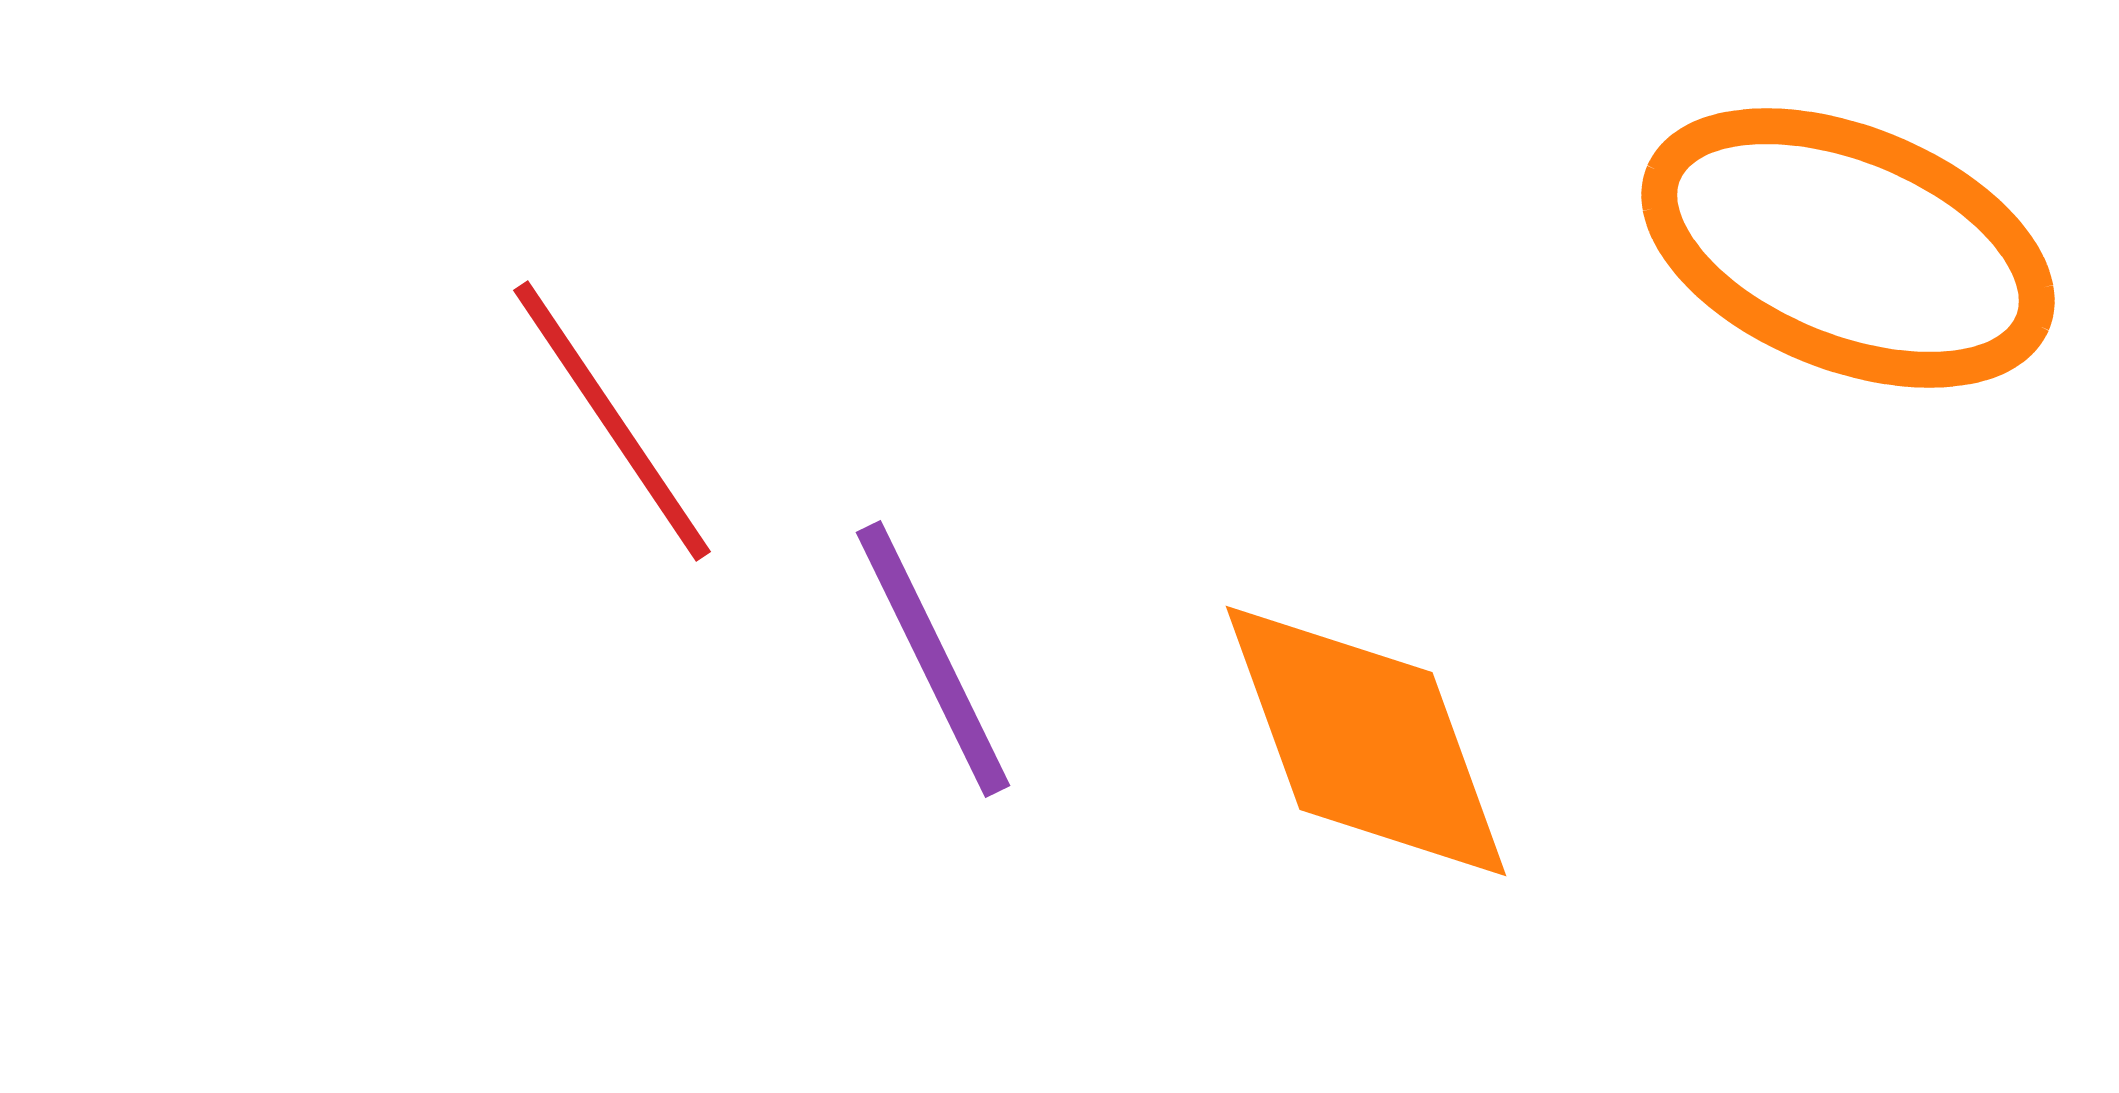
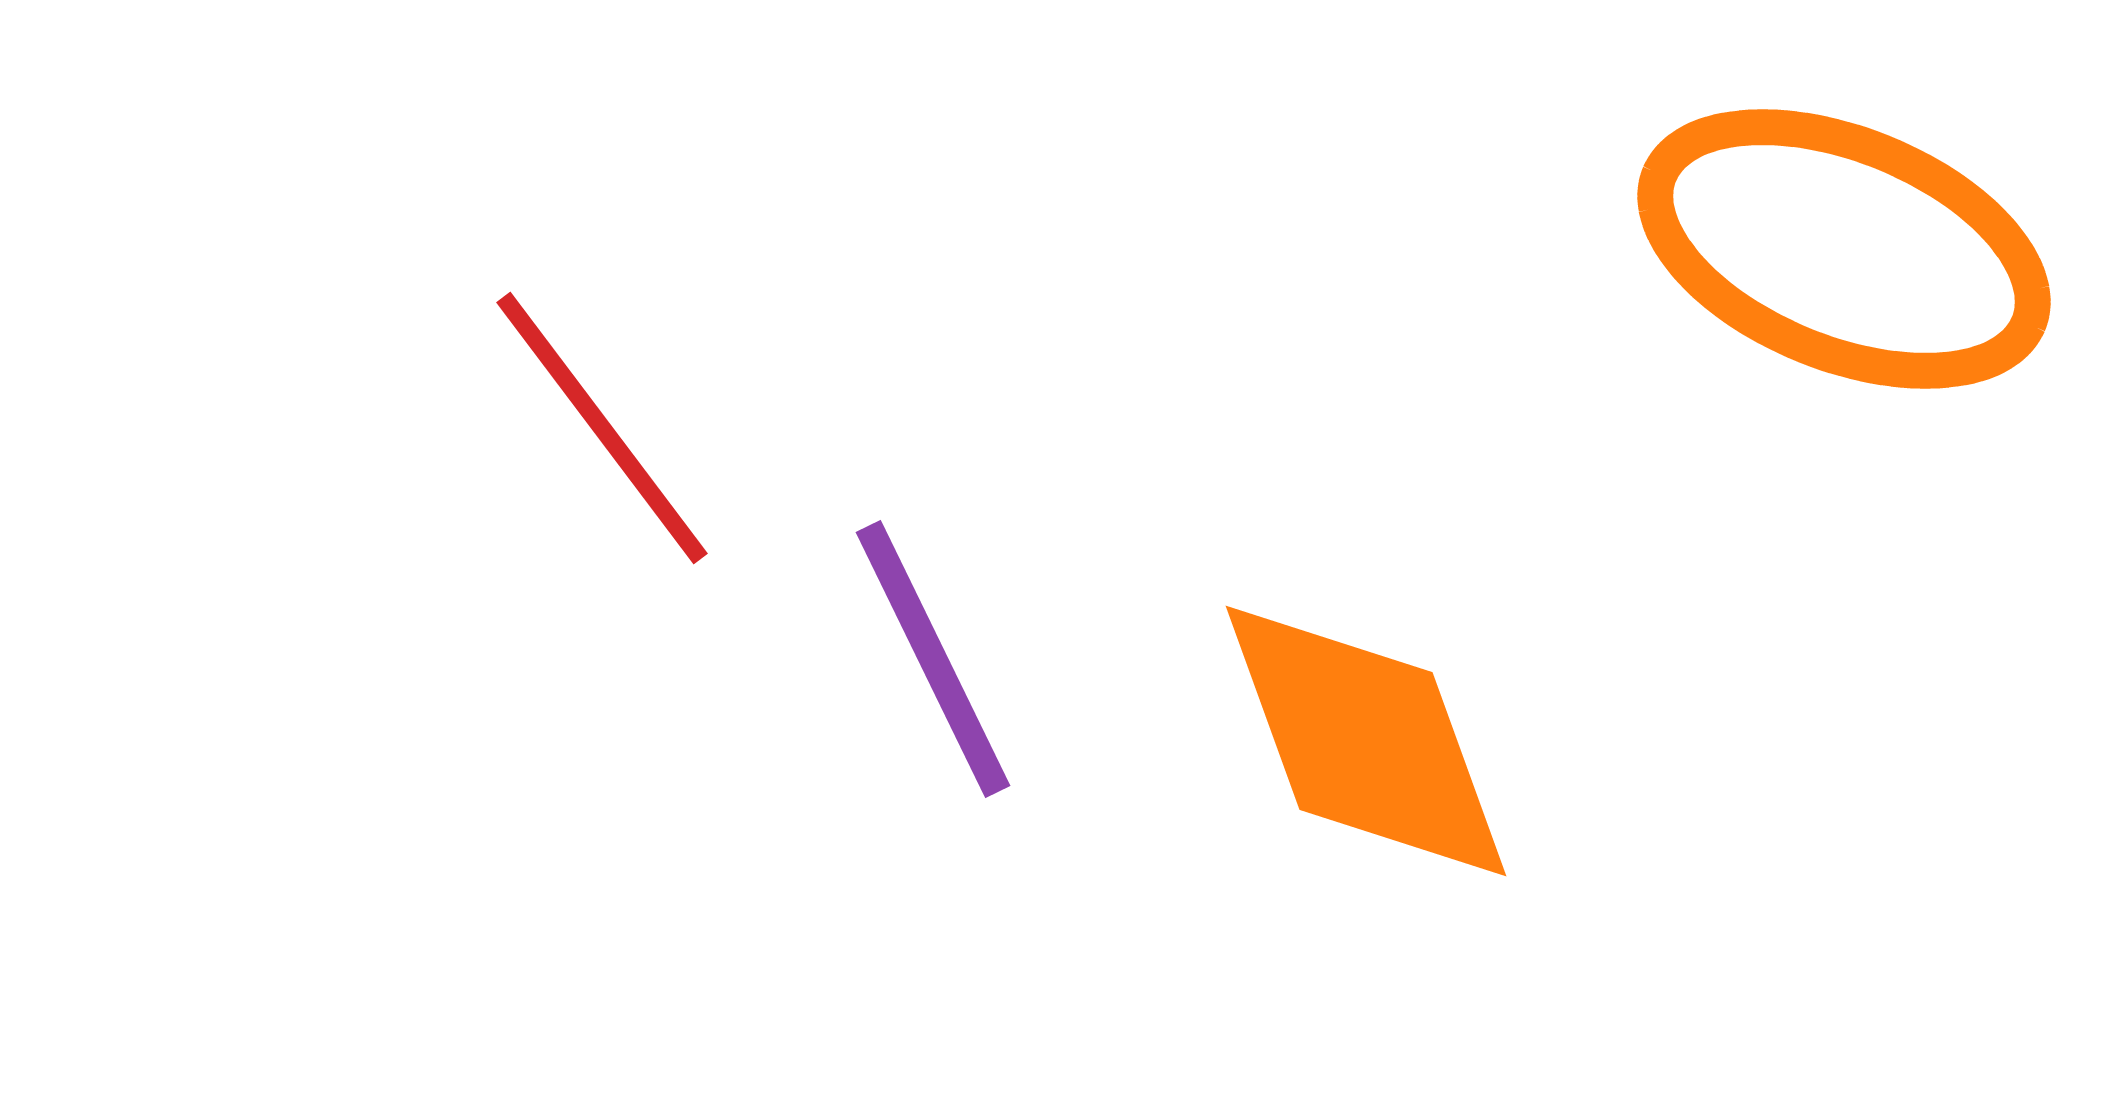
orange ellipse: moved 4 px left, 1 px down
red line: moved 10 px left, 7 px down; rotated 3 degrees counterclockwise
